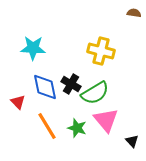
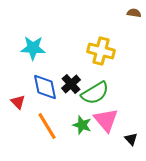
black cross: rotated 18 degrees clockwise
green star: moved 5 px right, 3 px up
black triangle: moved 1 px left, 2 px up
